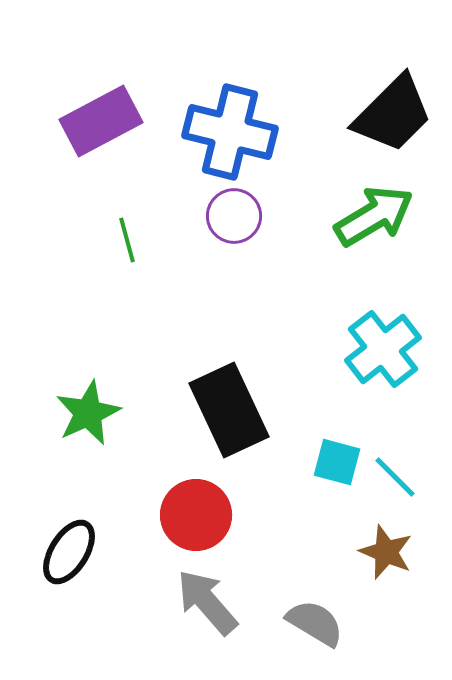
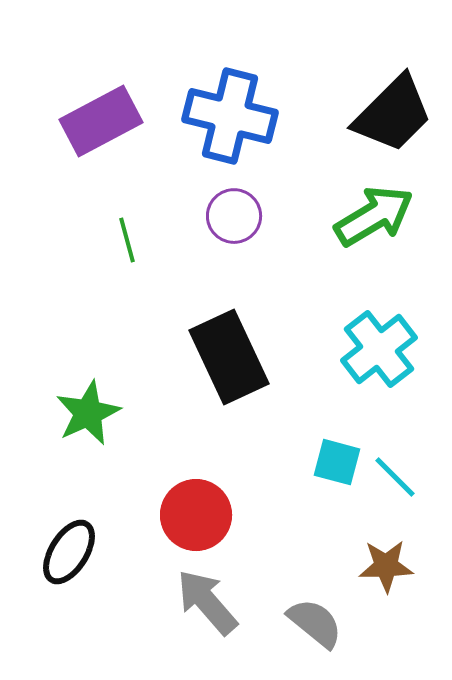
blue cross: moved 16 px up
cyan cross: moved 4 px left
black rectangle: moved 53 px up
brown star: moved 14 px down; rotated 24 degrees counterclockwise
gray semicircle: rotated 8 degrees clockwise
